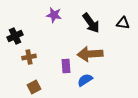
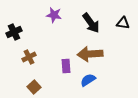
black cross: moved 1 px left, 4 px up
brown cross: rotated 16 degrees counterclockwise
blue semicircle: moved 3 px right
brown square: rotated 16 degrees counterclockwise
